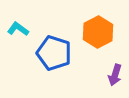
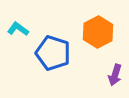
blue pentagon: moved 1 px left
